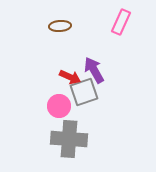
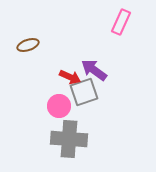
brown ellipse: moved 32 px left, 19 px down; rotated 15 degrees counterclockwise
purple arrow: rotated 24 degrees counterclockwise
